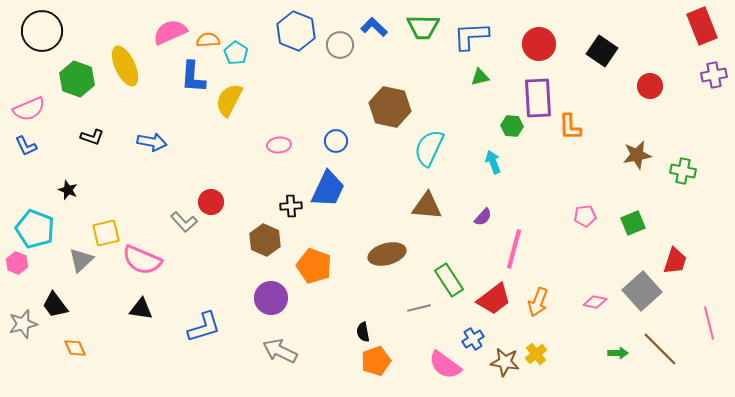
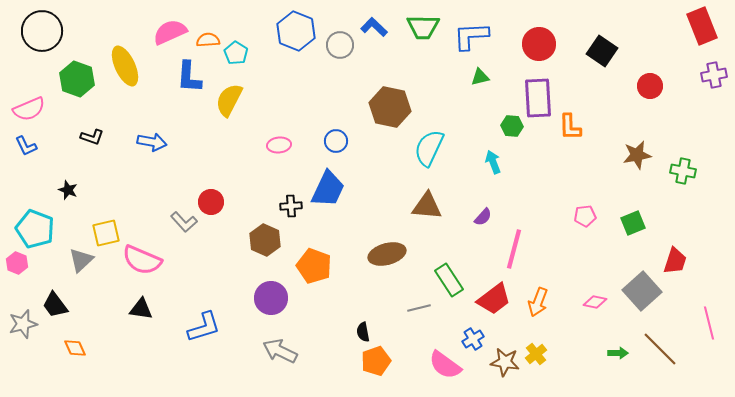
blue L-shape at (193, 77): moved 4 px left
